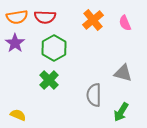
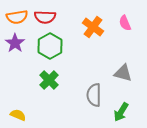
orange cross: moved 7 px down; rotated 15 degrees counterclockwise
green hexagon: moved 4 px left, 2 px up
